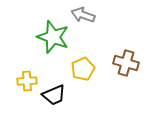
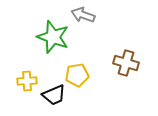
yellow pentagon: moved 6 px left, 6 px down; rotated 15 degrees clockwise
